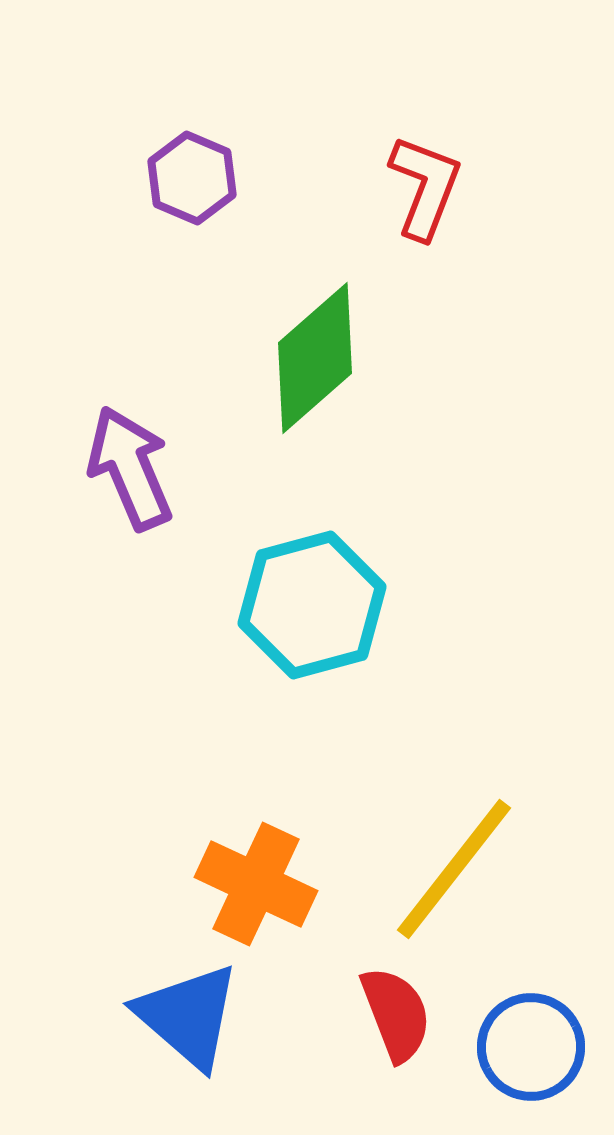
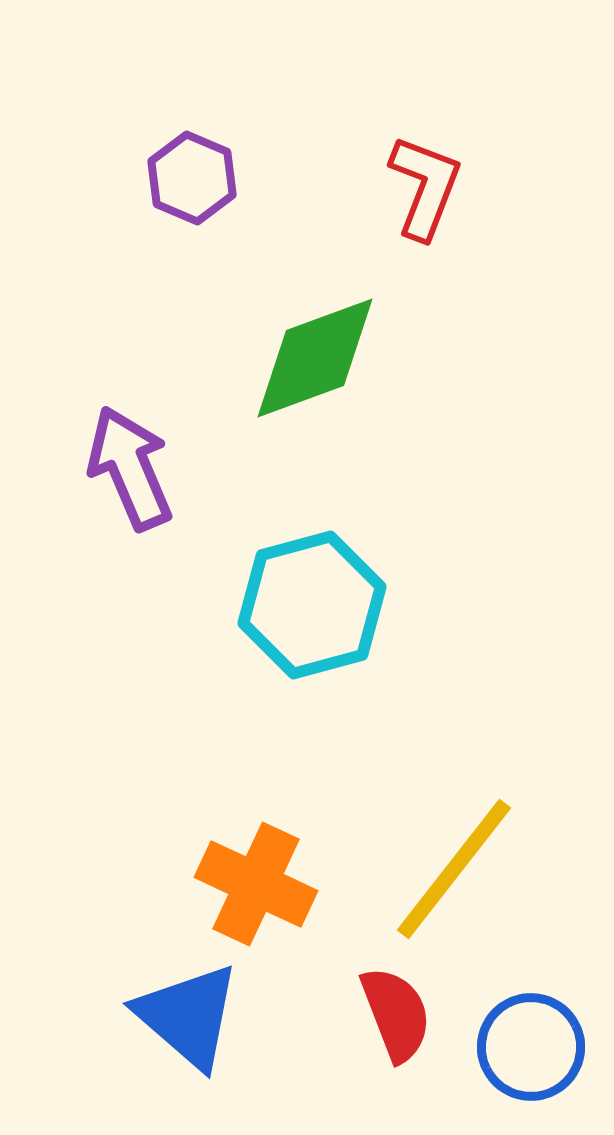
green diamond: rotated 21 degrees clockwise
